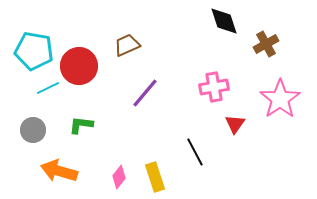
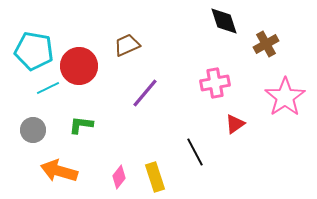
pink cross: moved 1 px right, 4 px up
pink star: moved 5 px right, 2 px up
red triangle: rotated 20 degrees clockwise
